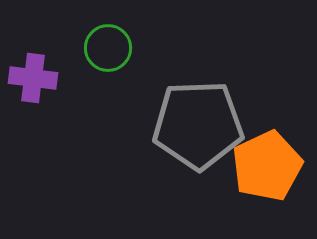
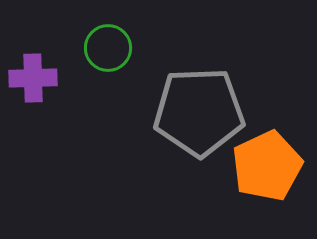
purple cross: rotated 9 degrees counterclockwise
gray pentagon: moved 1 px right, 13 px up
